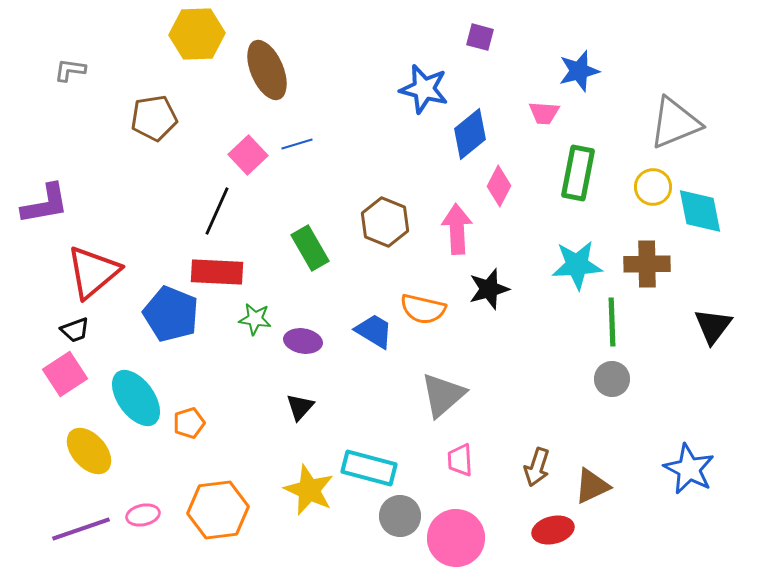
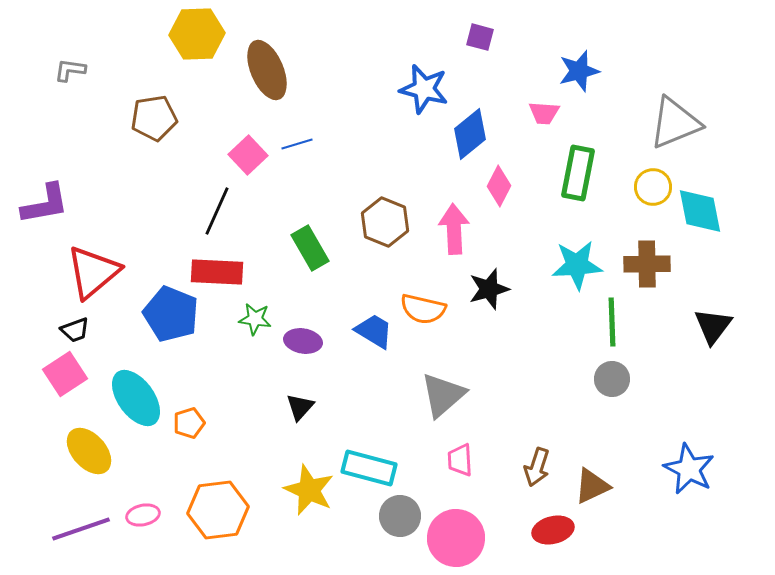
pink arrow at (457, 229): moved 3 px left
